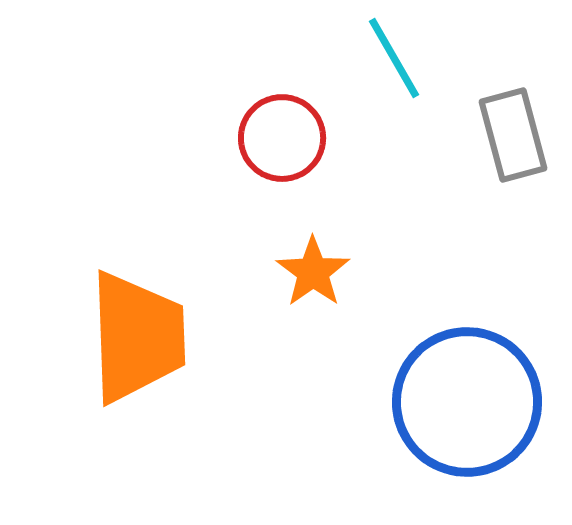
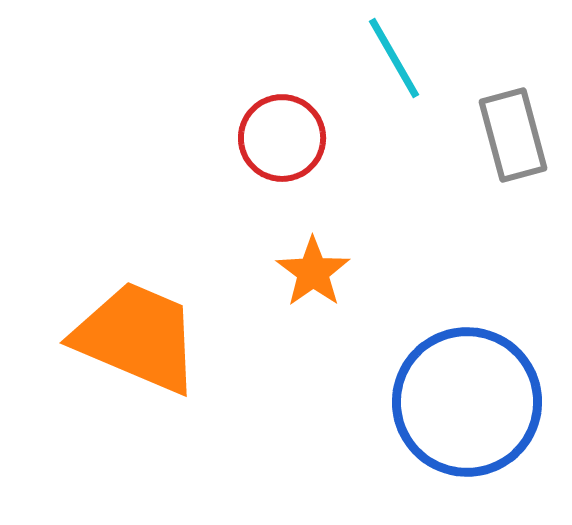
orange trapezoid: rotated 65 degrees counterclockwise
